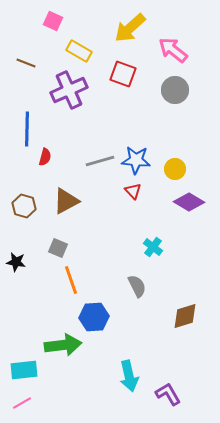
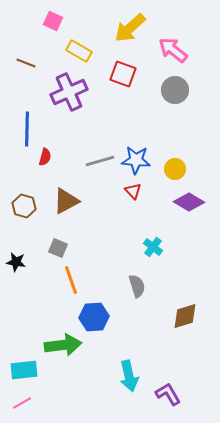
purple cross: moved 2 px down
gray semicircle: rotated 10 degrees clockwise
